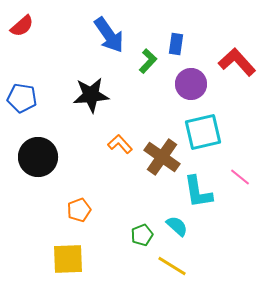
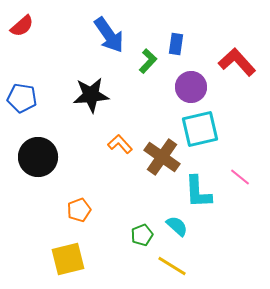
purple circle: moved 3 px down
cyan square: moved 3 px left, 3 px up
cyan L-shape: rotated 6 degrees clockwise
yellow square: rotated 12 degrees counterclockwise
